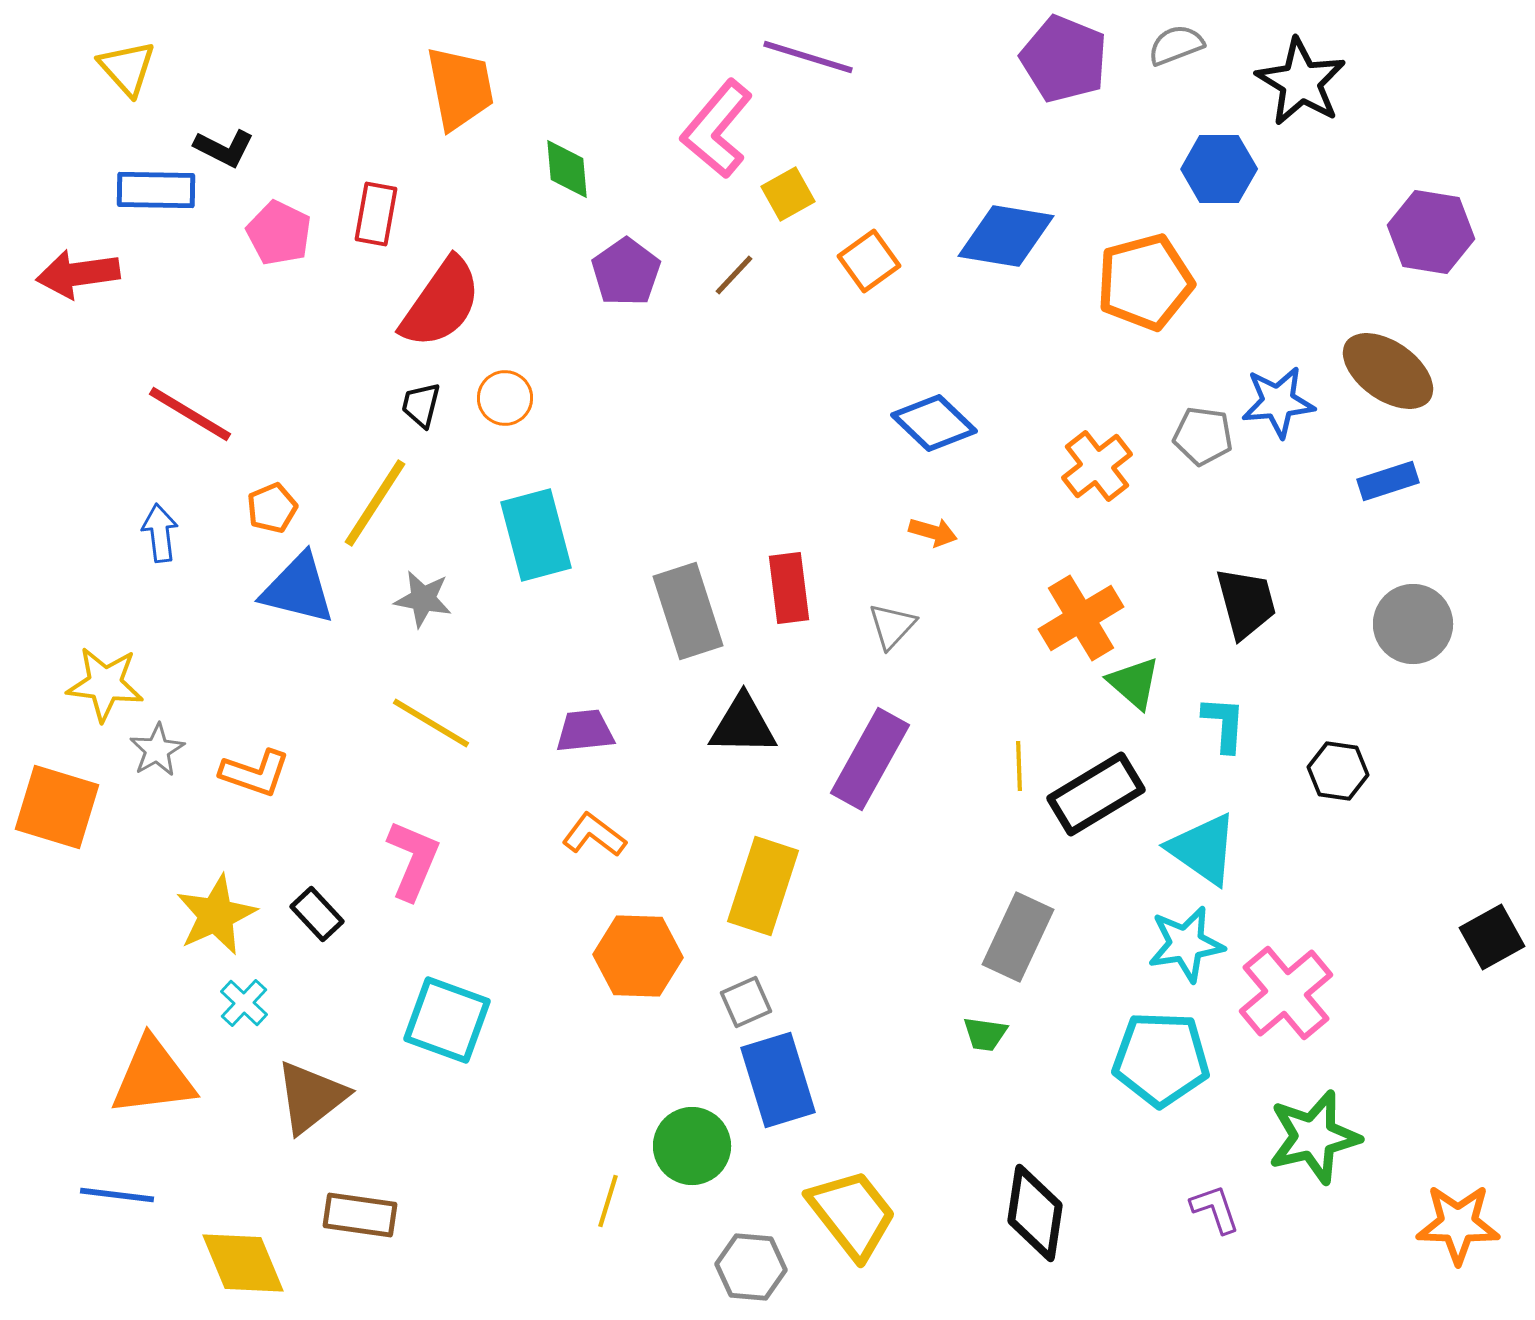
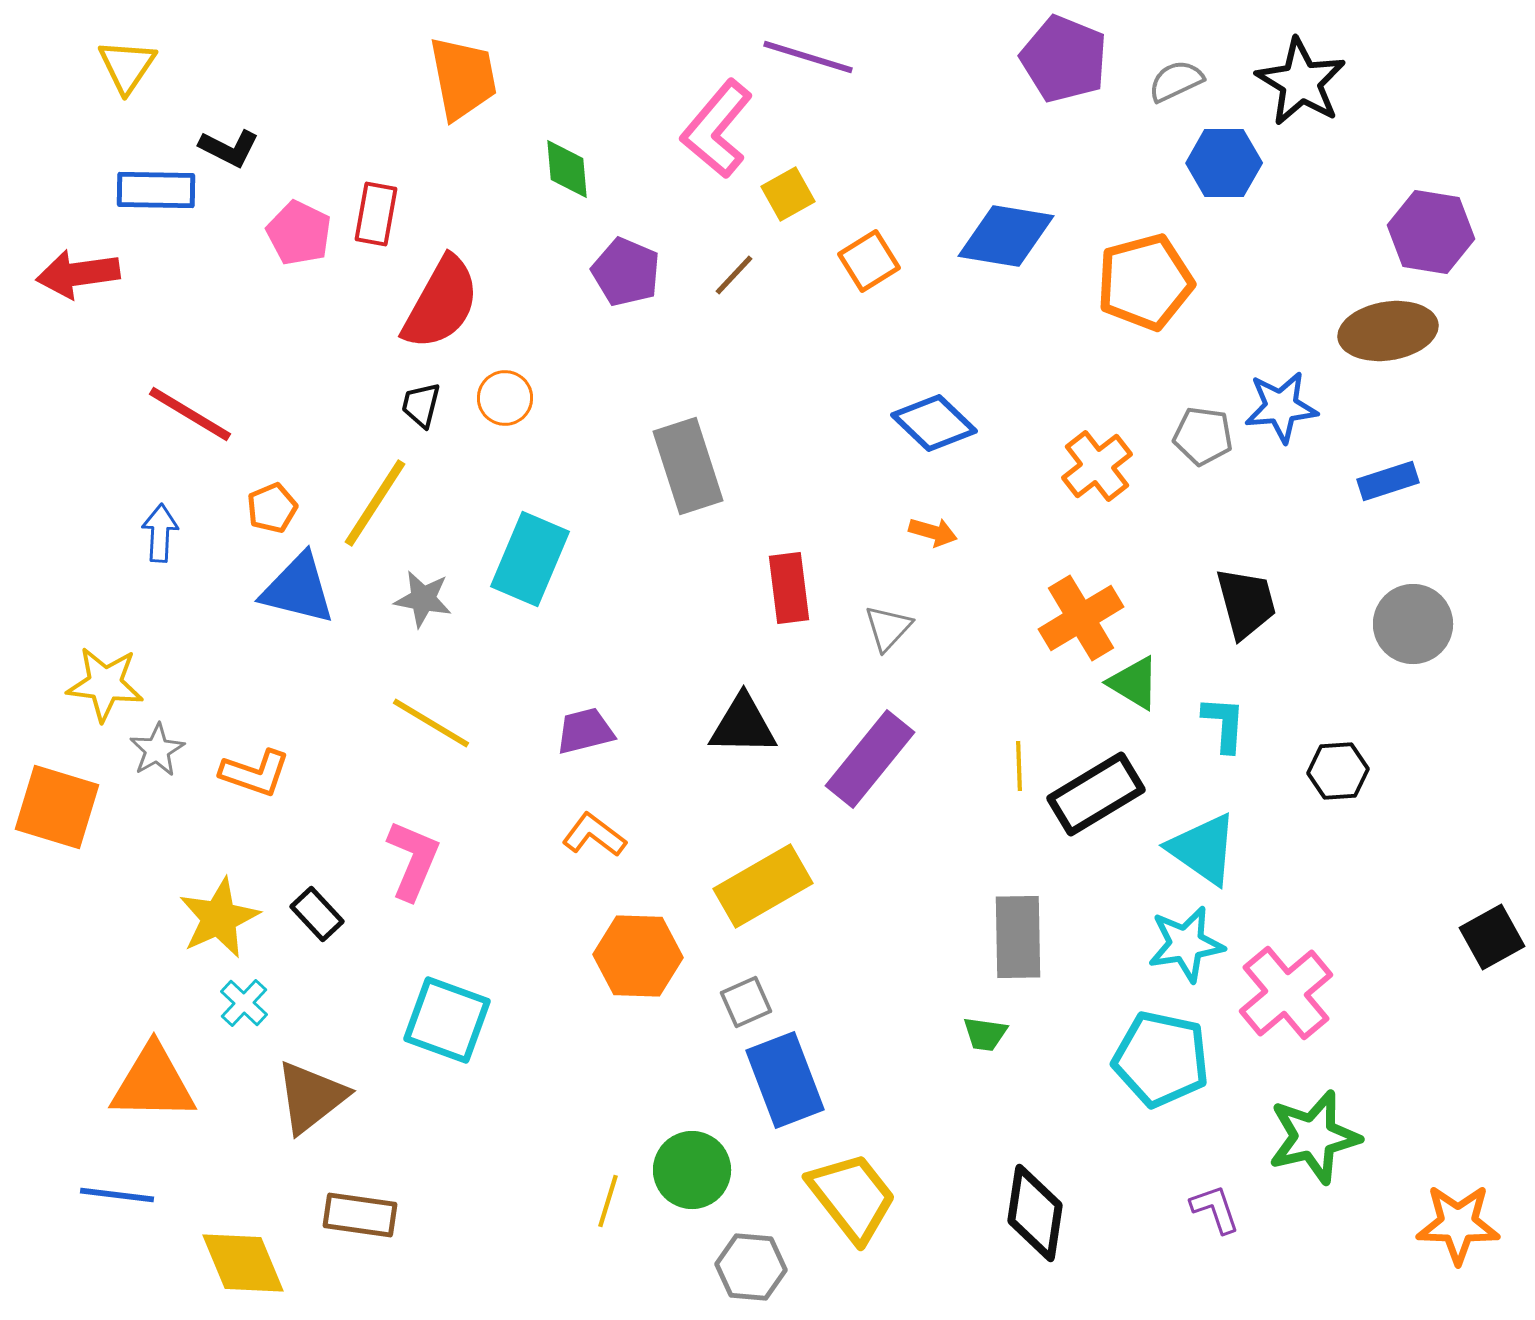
gray semicircle at (1176, 45): moved 36 px down; rotated 4 degrees counterclockwise
yellow triangle at (127, 68): moved 2 px up; rotated 16 degrees clockwise
orange trapezoid at (460, 88): moved 3 px right, 10 px up
black L-shape at (224, 148): moved 5 px right
blue hexagon at (1219, 169): moved 5 px right, 6 px up
pink pentagon at (279, 233): moved 20 px right
orange square at (869, 261): rotated 4 degrees clockwise
purple pentagon at (626, 272): rotated 14 degrees counterclockwise
red semicircle at (441, 303): rotated 6 degrees counterclockwise
brown ellipse at (1388, 371): moved 40 px up; rotated 44 degrees counterclockwise
blue star at (1278, 402): moved 3 px right, 5 px down
blue arrow at (160, 533): rotated 10 degrees clockwise
cyan rectangle at (536, 535): moved 6 px left, 24 px down; rotated 38 degrees clockwise
gray rectangle at (688, 611): moved 145 px up
gray triangle at (892, 626): moved 4 px left, 2 px down
green triangle at (1134, 683): rotated 10 degrees counterclockwise
purple trapezoid at (585, 731): rotated 8 degrees counterclockwise
purple rectangle at (870, 759): rotated 10 degrees clockwise
black hexagon at (1338, 771): rotated 12 degrees counterclockwise
yellow rectangle at (763, 886): rotated 42 degrees clockwise
yellow star at (216, 915): moved 3 px right, 3 px down
gray rectangle at (1018, 937): rotated 26 degrees counterclockwise
cyan pentagon at (1161, 1059): rotated 10 degrees clockwise
orange triangle at (153, 1077): moved 6 px down; rotated 8 degrees clockwise
blue rectangle at (778, 1080): moved 7 px right; rotated 4 degrees counterclockwise
green circle at (692, 1146): moved 24 px down
yellow trapezoid at (852, 1214): moved 17 px up
